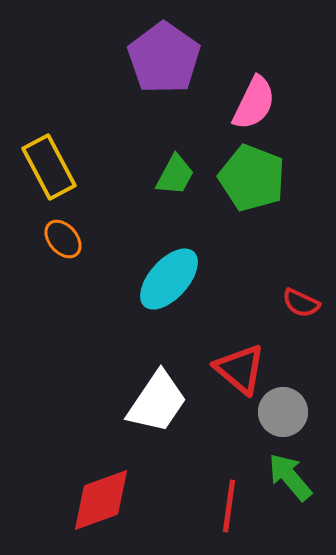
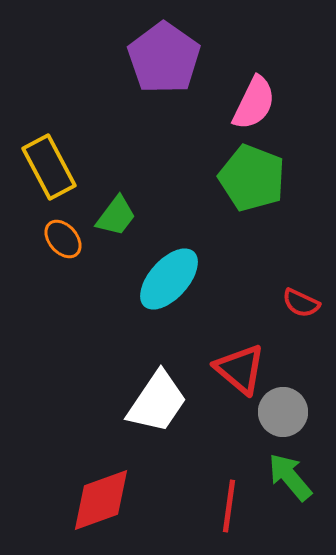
green trapezoid: moved 59 px left, 41 px down; rotated 9 degrees clockwise
